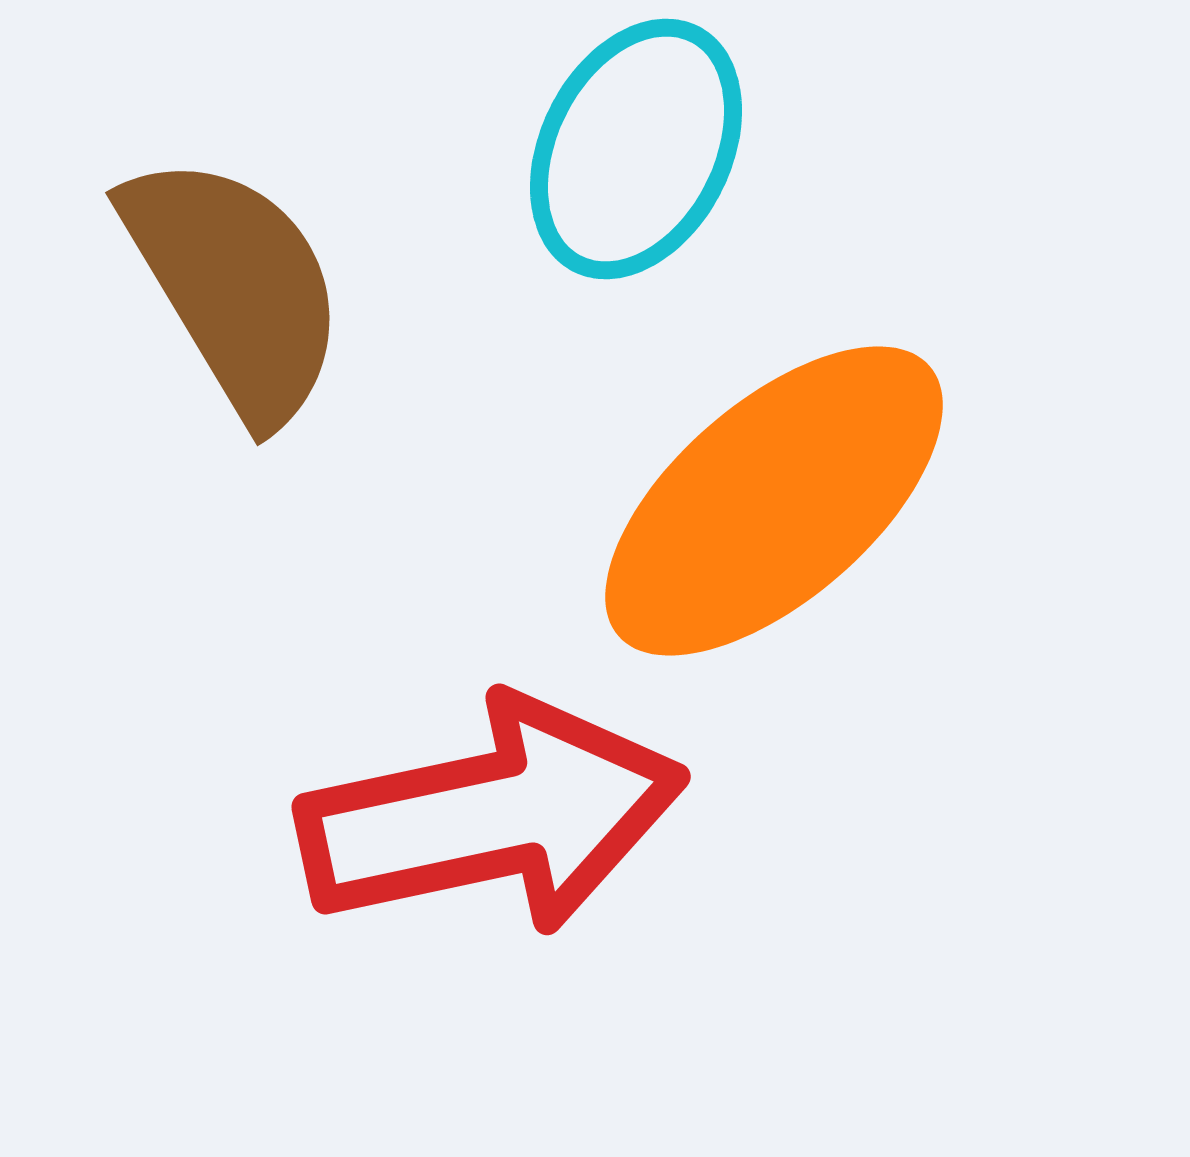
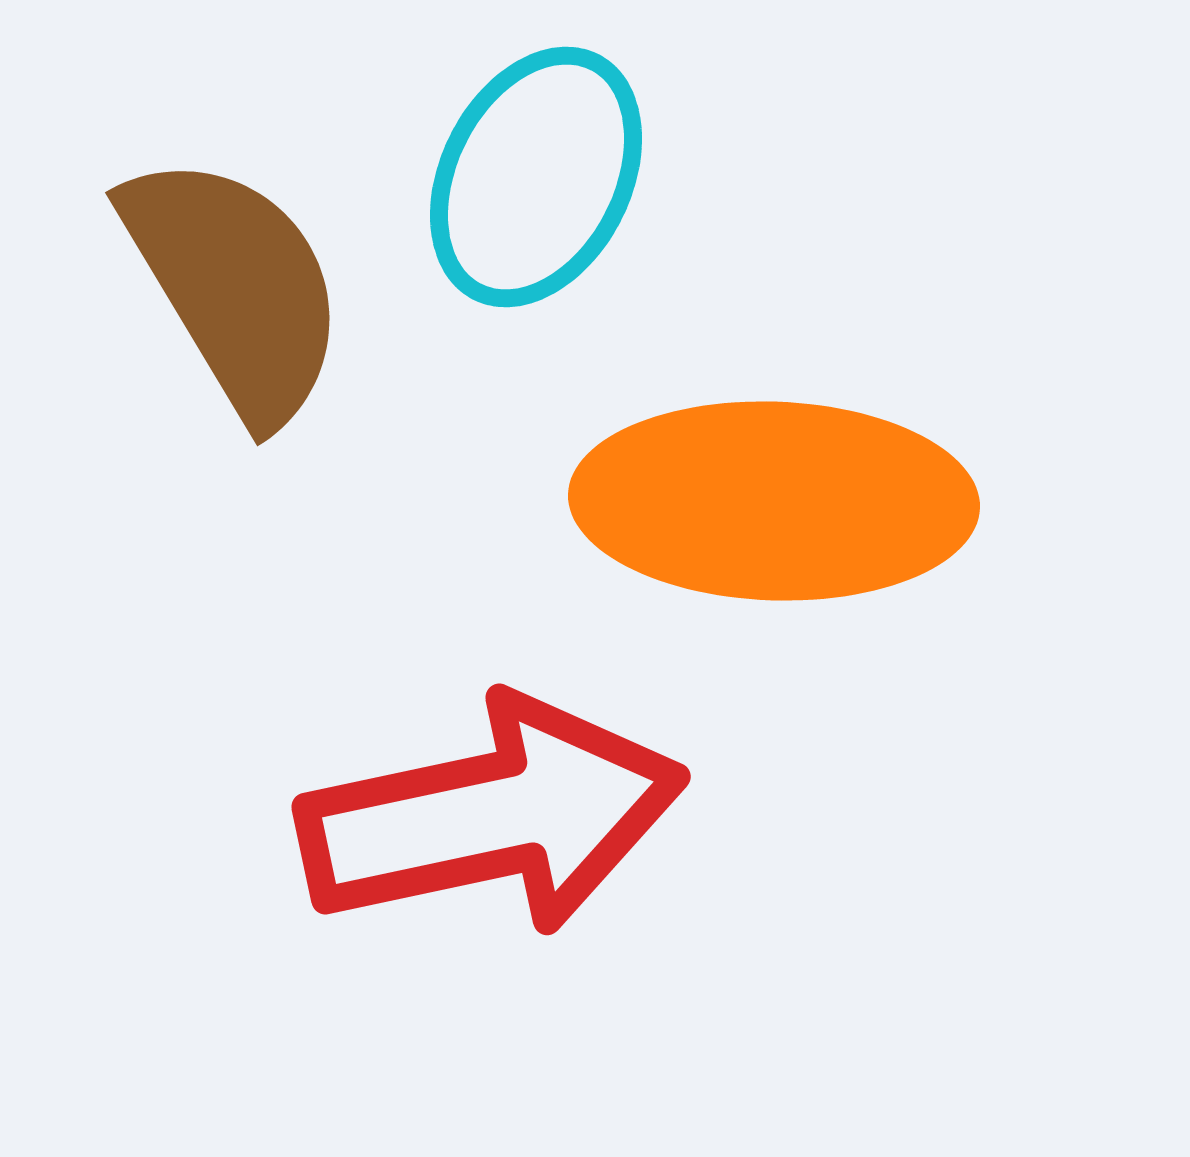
cyan ellipse: moved 100 px left, 28 px down
orange ellipse: rotated 43 degrees clockwise
